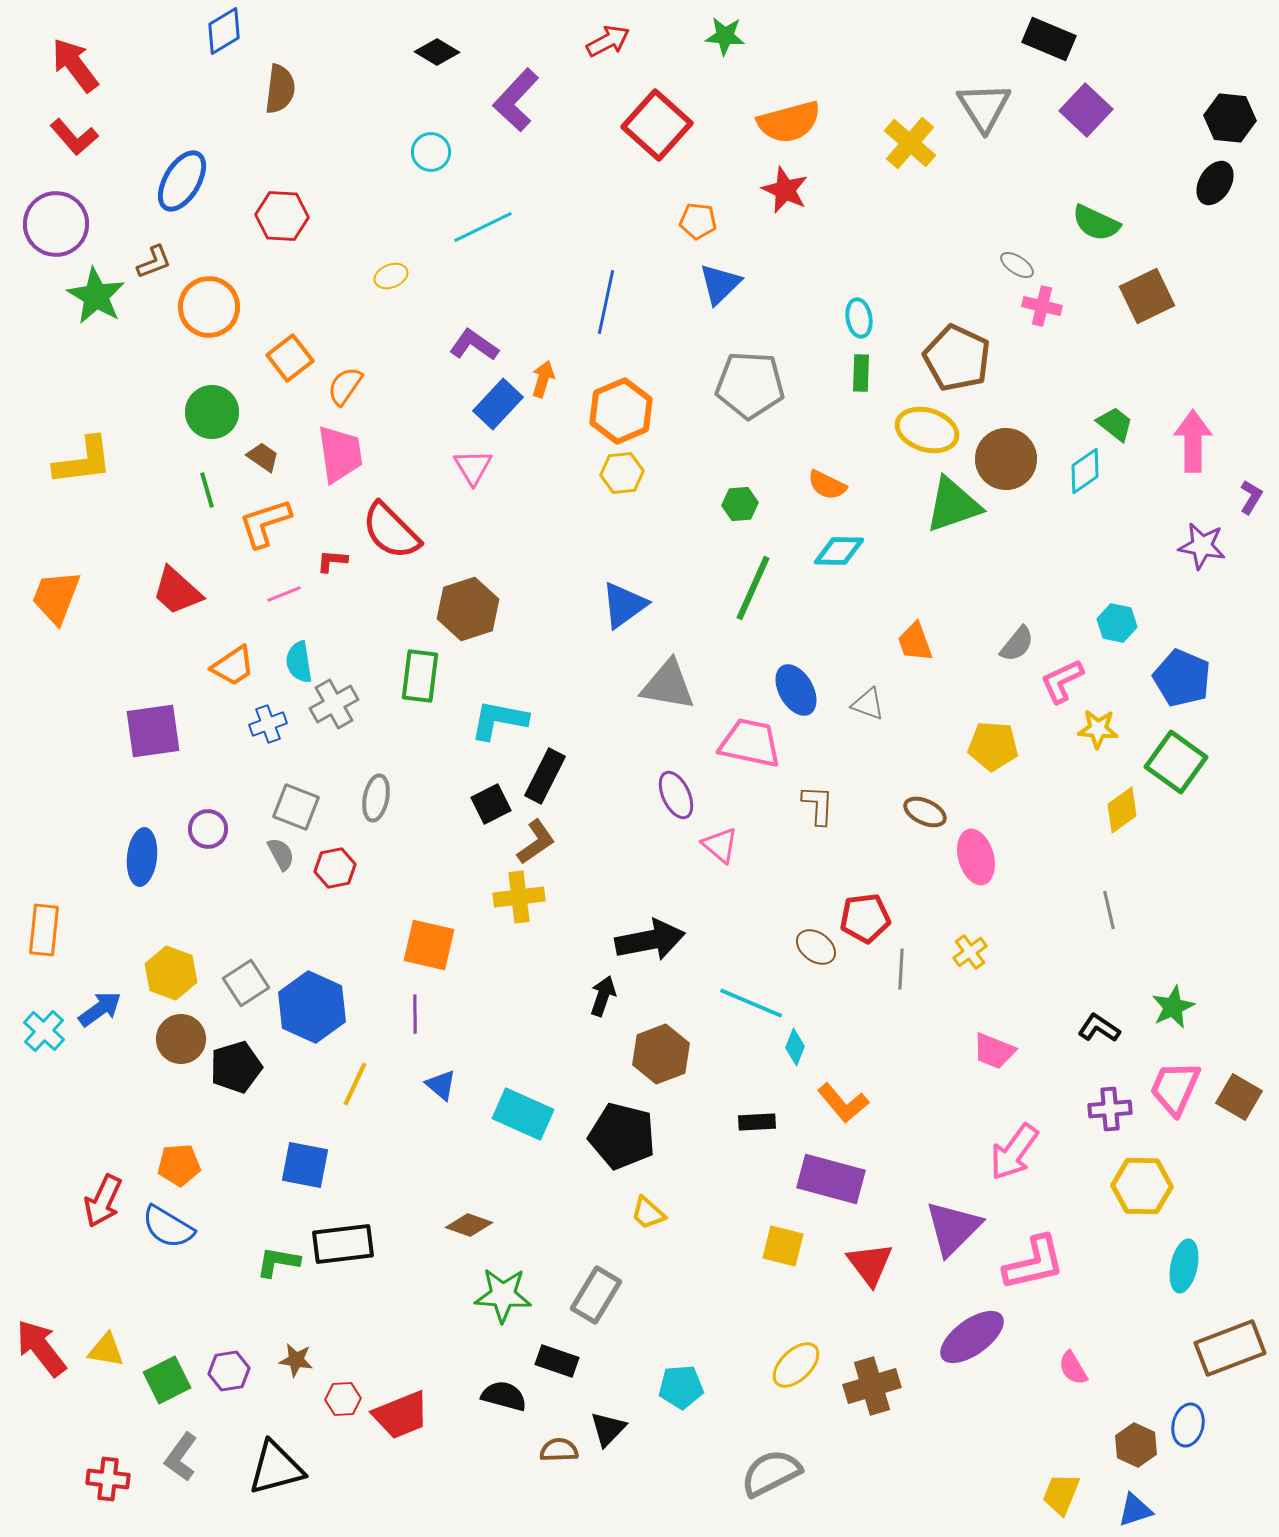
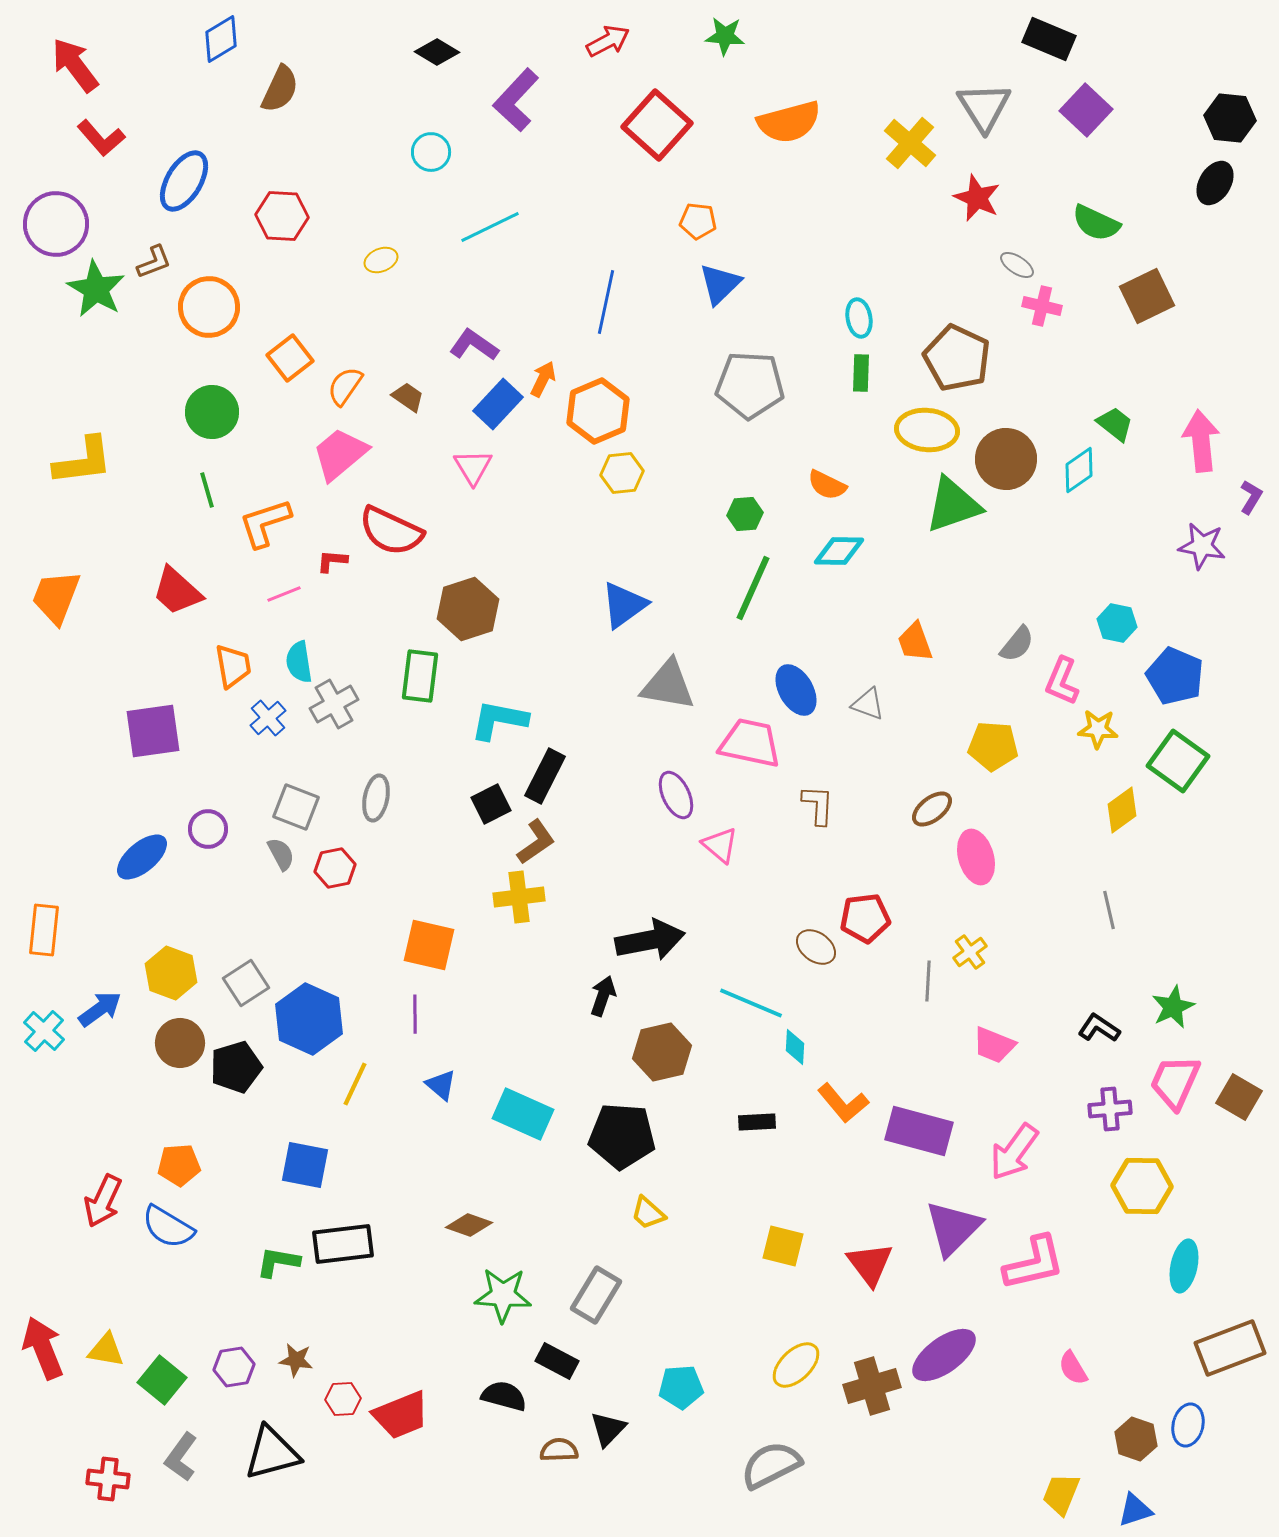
blue diamond at (224, 31): moved 3 px left, 8 px down
brown semicircle at (280, 89): rotated 18 degrees clockwise
red L-shape at (74, 137): moved 27 px right, 1 px down
blue ellipse at (182, 181): moved 2 px right
red star at (785, 190): moved 192 px right, 8 px down
cyan line at (483, 227): moved 7 px right
yellow ellipse at (391, 276): moved 10 px left, 16 px up
green star at (96, 296): moved 7 px up
orange arrow at (543, 379): rotated 9 degrees clockwise
orange hexagon at (621, 411): moved 23 px left
yellow ellipse at (927, 430): rotated 12 degrees counterclockwise
pink arrow at (1193, 441): moved 8 px right; rotated 6 degrees counterclockwise
pink trapezoid at (340, 454): rotated 122 degrees counterclockwise
brown trapezoid at (263, 457): moved 145 px right, 60 px up
cyan diamond at (1085, 471): moved 6 px left, 1 px up
green hexagon at (740, 504): moved 5 px right, 10 px down
red semicircle at (391, 531): rotated 20 degrees counterclockwise
orange trapezoid at (233, 666): rotated 66 degrees counterclockwise
blue pentagon at (1182, 678): moved 7 px left, 2 px up
pink L-shape at (1062, 681): rotated 42 degrees counterclockwise
blue cross at (268, 724): moved 6 px up; rotated 21 degrees counterclockwise
green square at (1176, 762): moved 2 px right, 1 px up
brown ellipse at (925, 812): moved 7 px right, 3 px up; rotated 63 degrees counterclockwise
blue ellipse at (142, 857): rotated 44 degrees clockwise
gray line at (901, 969): moved 27 px right, 12 px down
blue hexagon at (312, 1007): moved 3 px left, 12 px down
brown circle at (181, 1039): moved 1 px left, 4 px down
cyan diamond at (795, 1047): rotated 18 degrees counterclockwise
pink trapezoid at (994, 1051): moved 6 px up
brown hexagon at (661, 1054): moved 1 px right, 2 px up; rotated 8 degrees clockwise
pink trapezoid at (1175, 1088): moved 6 px up
black pentagon at (622, 1136): rotated 10 degrees counterclockwise
purple rectangle at (831, 1179): moved 88 px right, 48 px up
purple ellipse at (972, 1337): moved 28 px left, 18 px down
red arrow at (41, 1348): moved 2 px right; rotated 16 degrees clockwise
black rectangle at (557, 1361): rotated 9 degrees clockwise
purple hexagon at (229, 1371): moved 5 px right, 4 px up
green square at (167, 1380): moved 5 px left; rotated 24 degrees counterclockwise
brown hexagon at (1136, 1445): moved 6 px up; rotated 6 degrees counterclockwise
black triangle at (276, 1468): moved 4 px left, 15 px up
gray semicircle at (771, 1473): moved 8 px up
